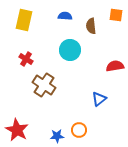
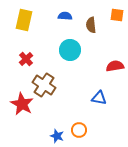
orange square: moved 1 px right
brown semicircle: moved 1 px up
red cross: rotated 16 degrees clockwise
blue triangle: moved 1 px up; rotated 49 degrees clockwise
red star: moved 5 px right, 26 px up
blue star: rotated 24 degrees clockwise
